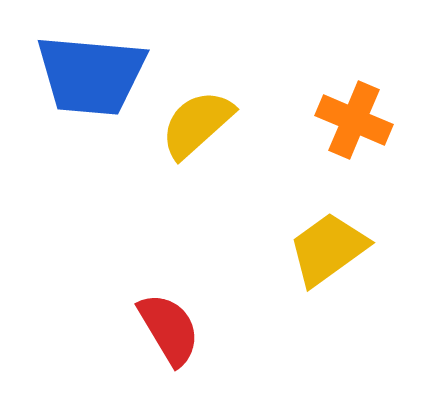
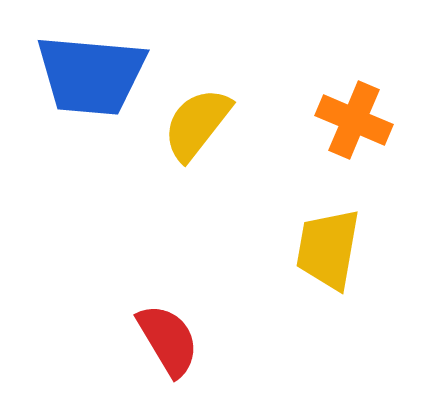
yellow semicircle: rotated 10 degrees counterclockwise
yellow trapezoid: rotated 44 degrees counterclockwise
red semicircle: moved 1 px left, 11 px down
